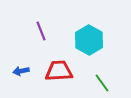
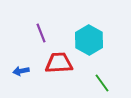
purple line: moved 2 px down
red trapezoid: moved 8 px up
